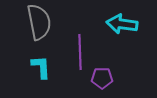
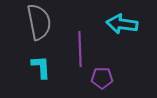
purple line: moved 3 px up
